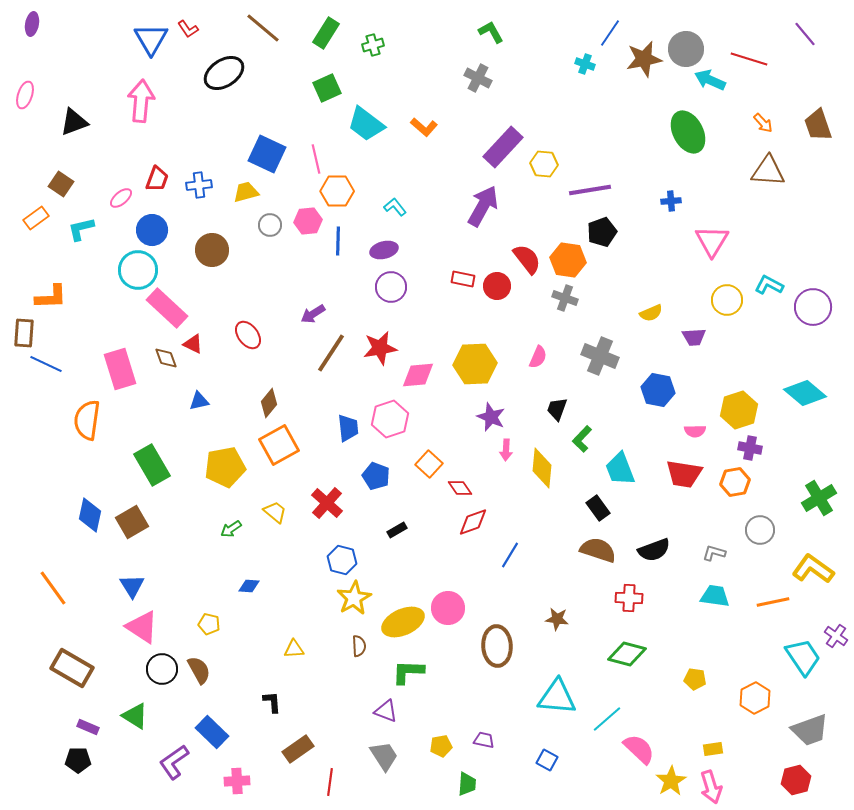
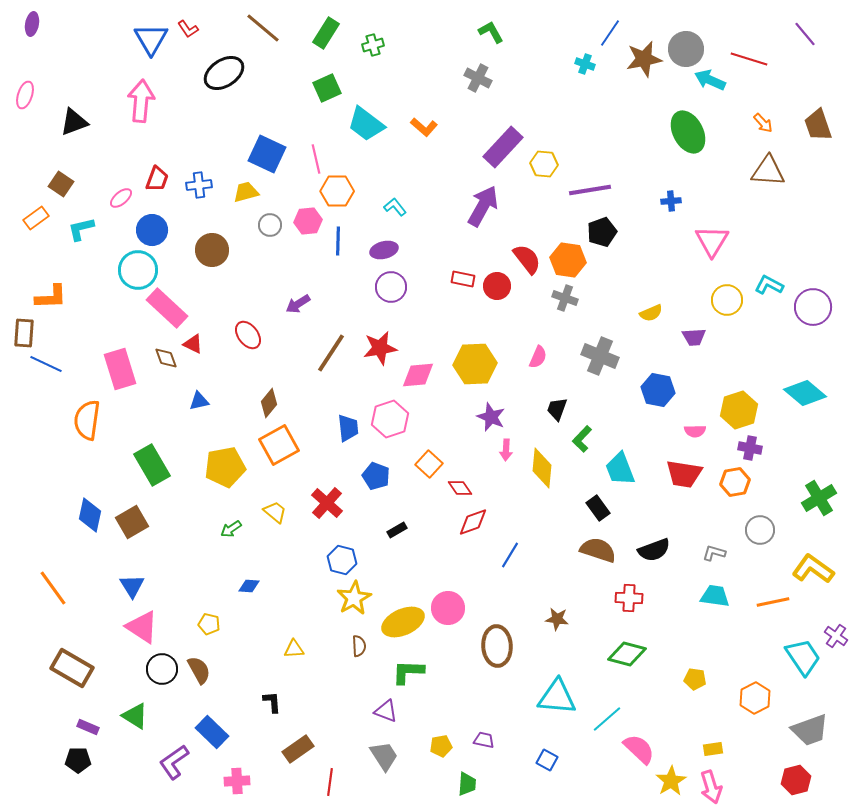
purple arrow at (313, 314): moved 15 px left, 10 px up
